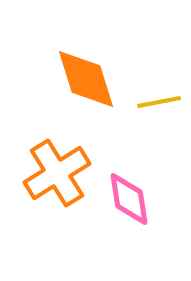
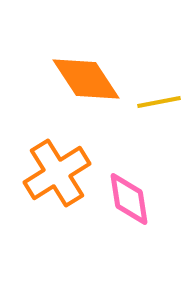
orange diamond: rotated 16 degrees counterclockwise
